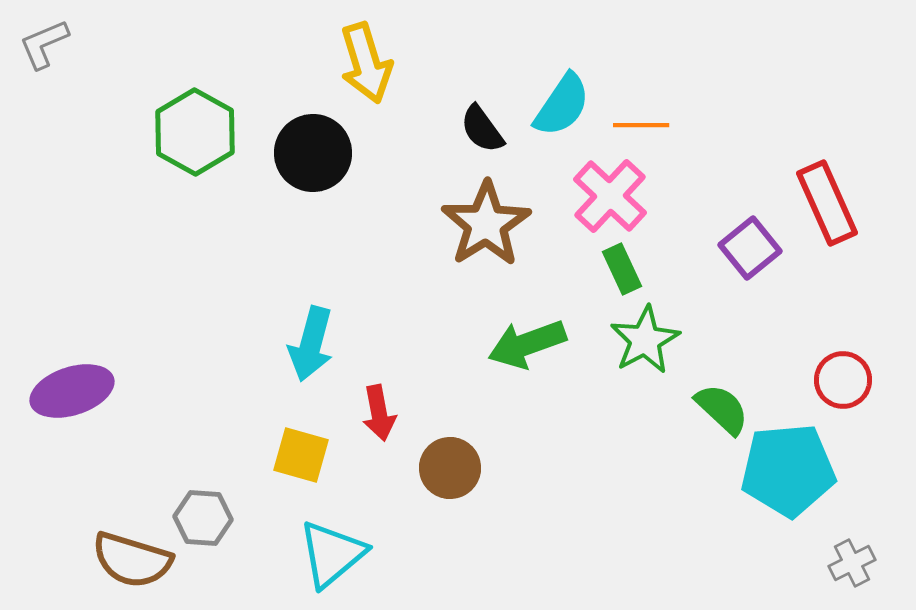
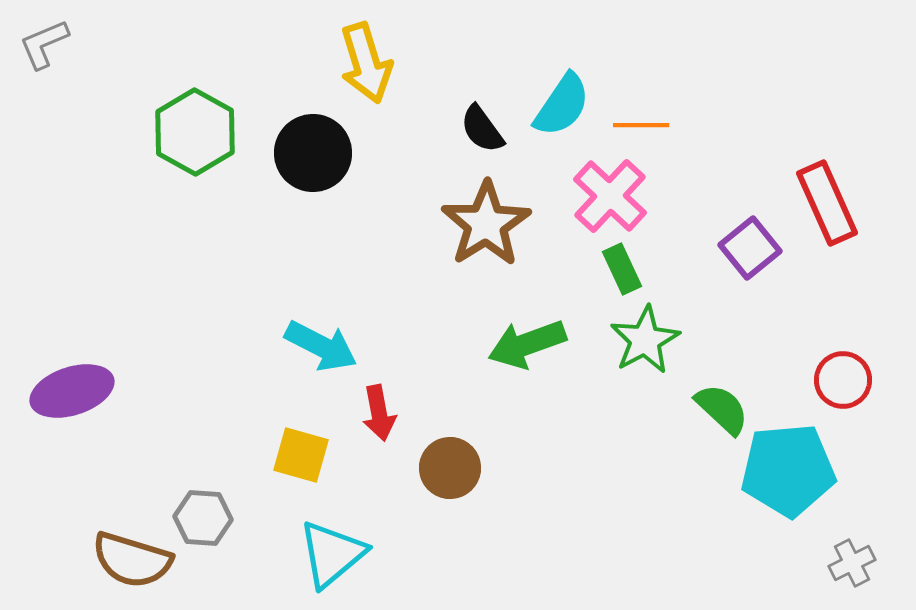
cyan arrow: moved 10 px right, 2 px down; rotated 78 degrees counterclockwise
